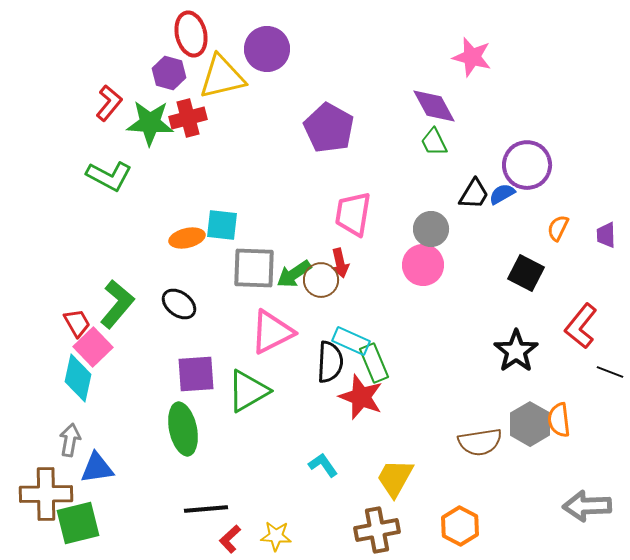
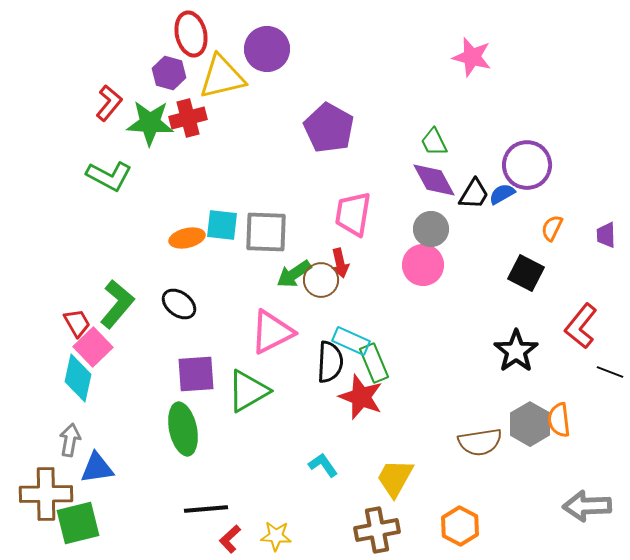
purple diamond at (434, 106): moved 74 px down
orange semicircle at (558, 228): moved 6 px left
gray square at (254, 268): moved 12 px right, 36 px up
